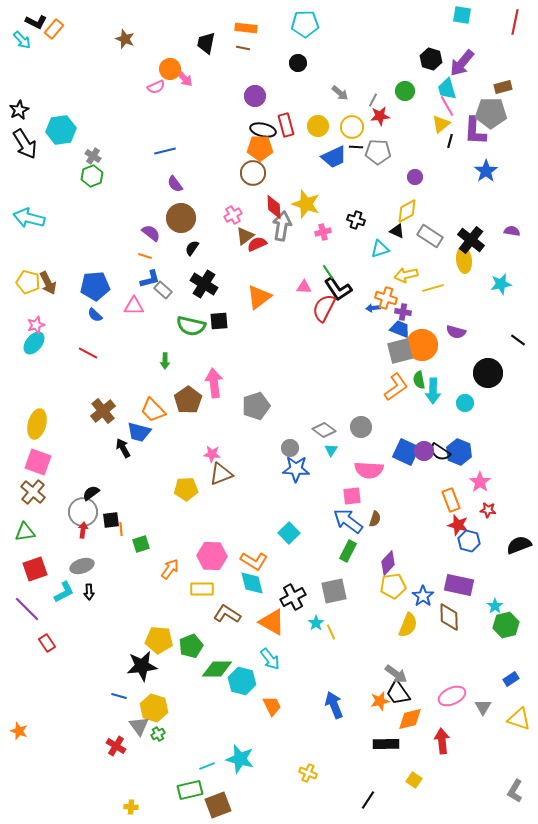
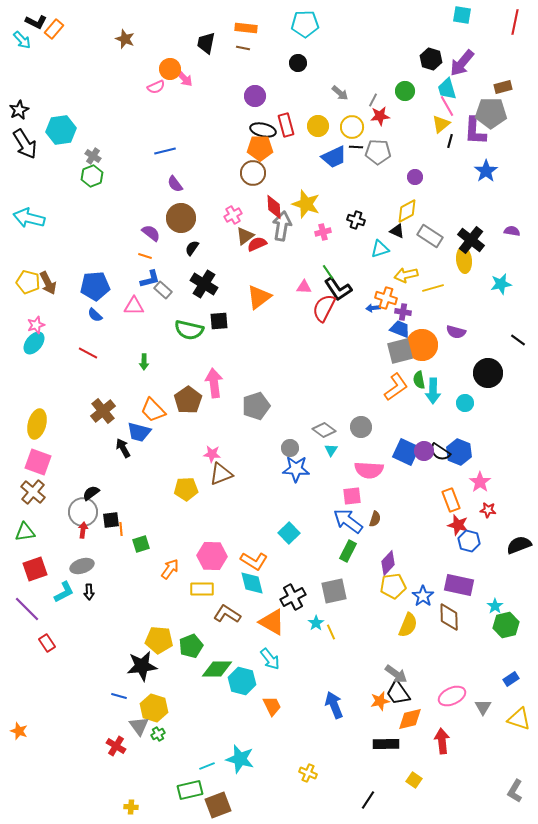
green semicircle at (191, 326): moved 2 px left, 4 px down
green arrow at (165, 361): moved 21 px left, 1 px down
